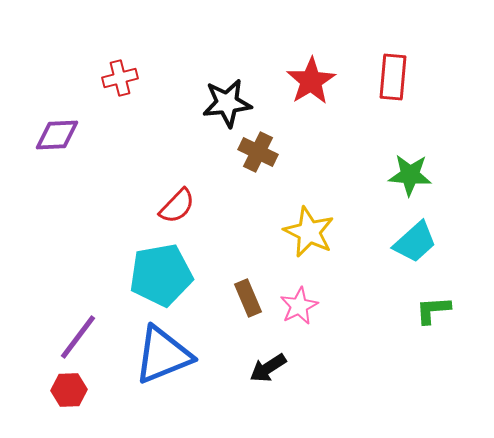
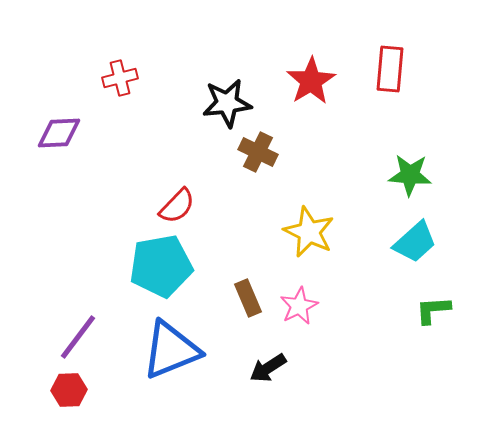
red rectangle: moved 3 px left, 8 px up
purple diamond: moved 2 px right, 2 px up
cyan pentagon: moved 9 px up
blue triangle: moved 8 px right, 5 px up
